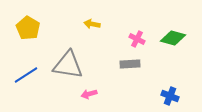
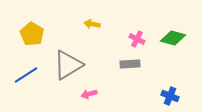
yellow pentagon: moved 4 px right, 6 px down
gray triangle: rotated 40 degrees counterclockwise
